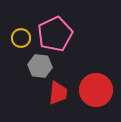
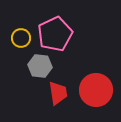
red trapezoid: rotated 15 degrees counterclockwise
